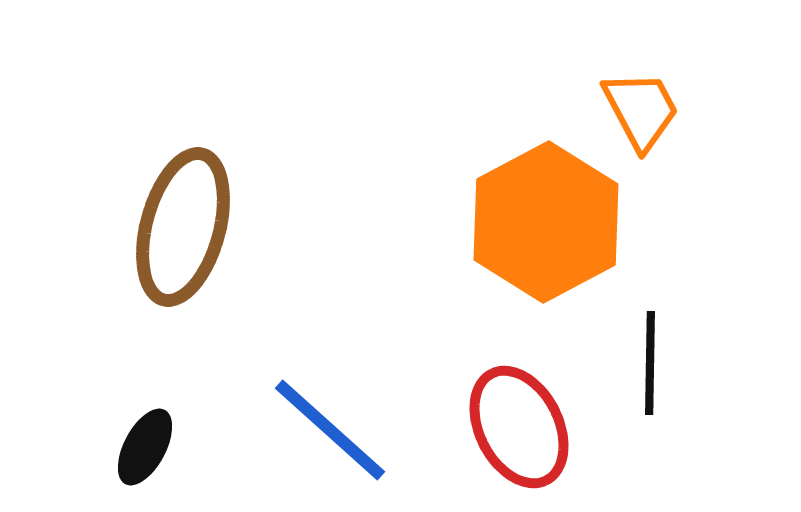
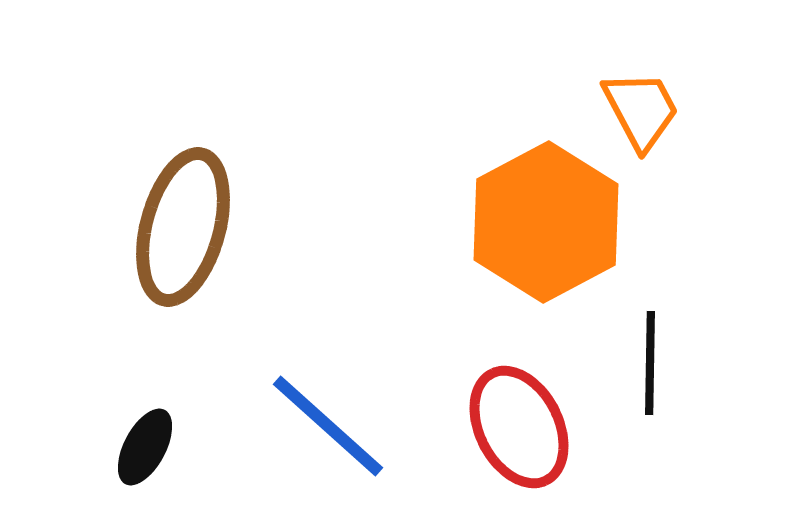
blue line: moved 2 px left, 4 px up
